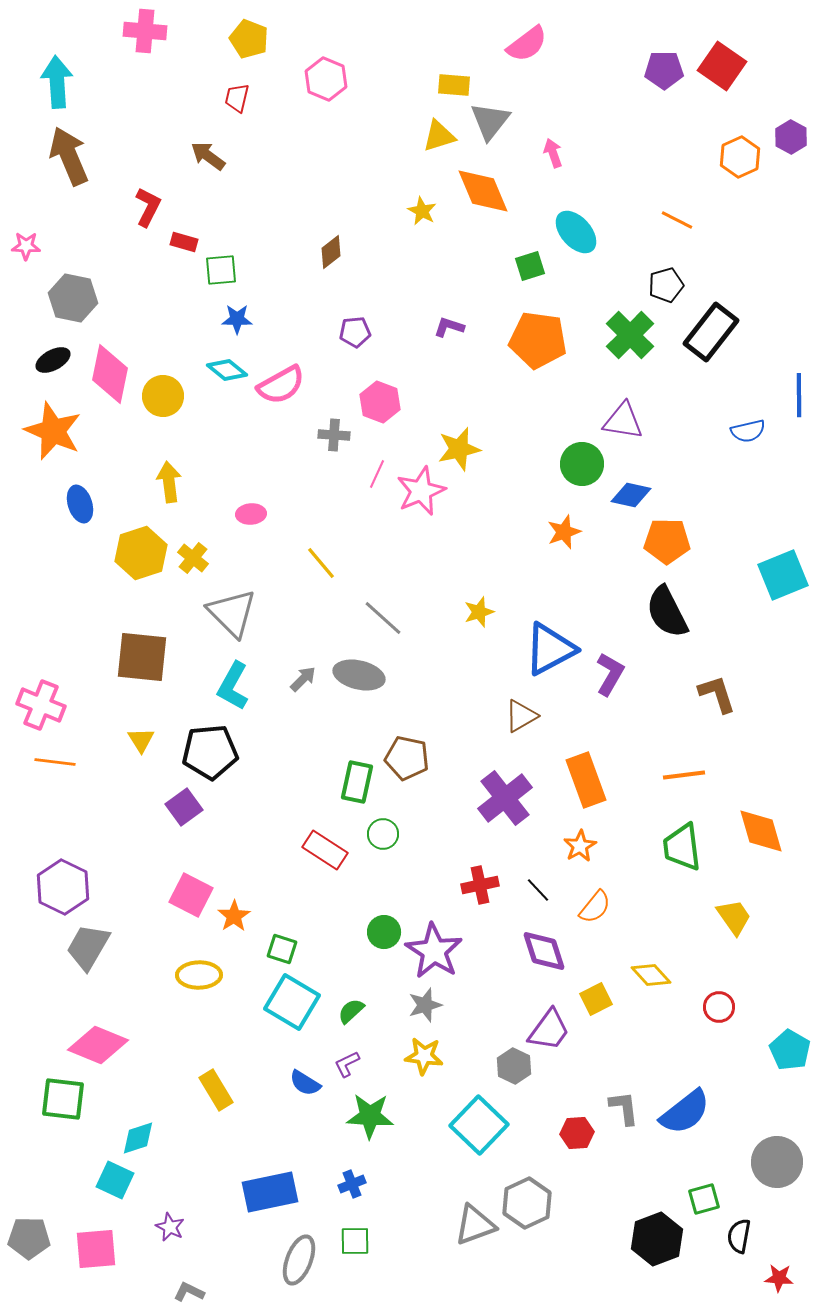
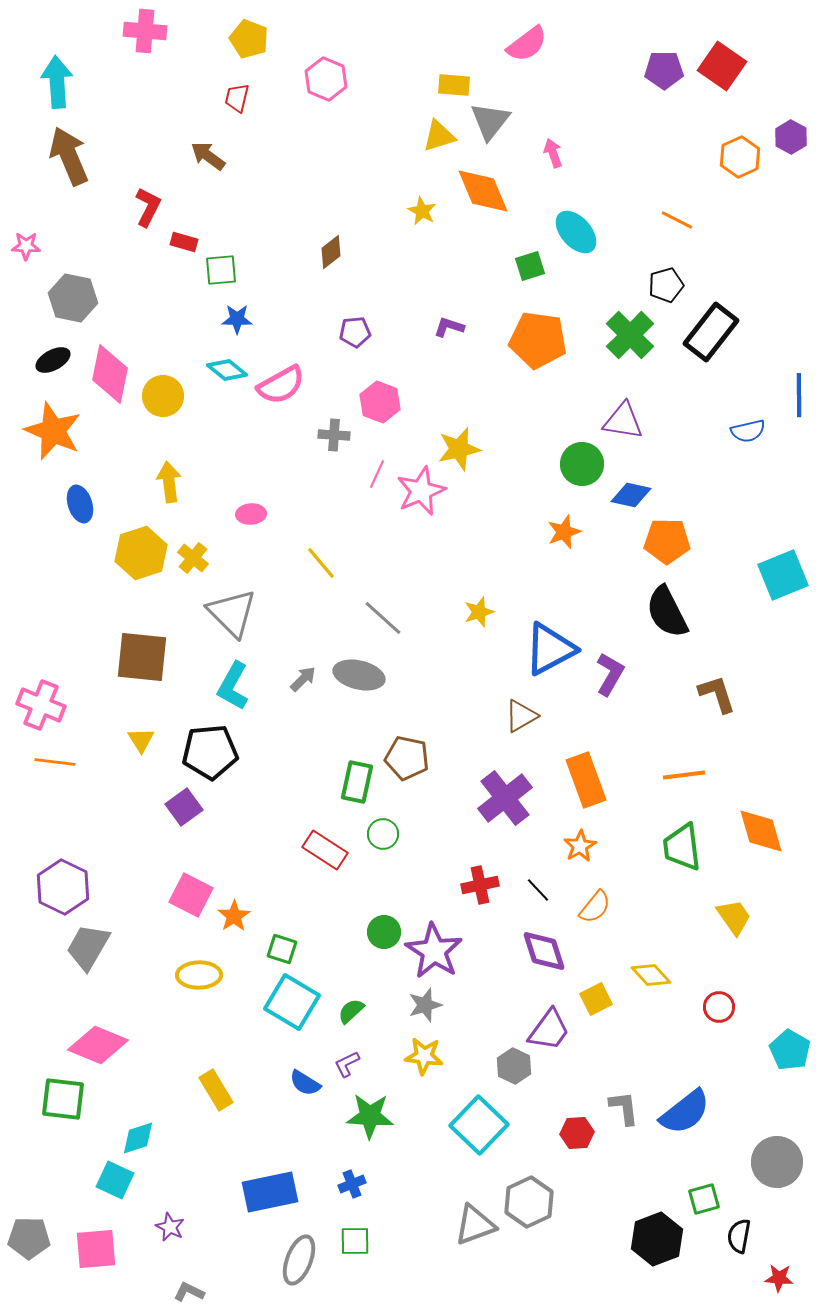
gray hexagon at (527, 1203): moved 2 px right, 1 px up
